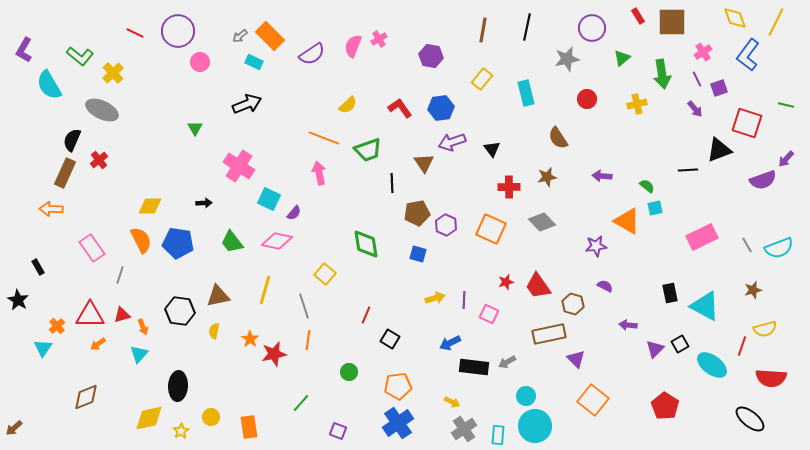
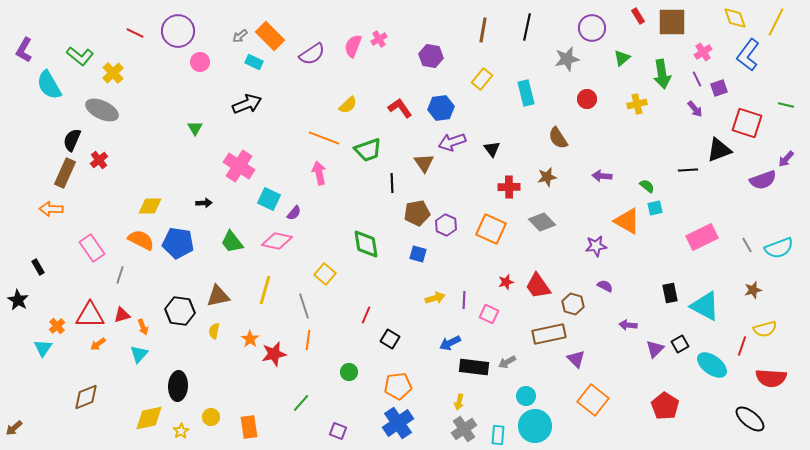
orange semicircle at (141, 240): rotated 36 degrees counterclockwise
yellow arrow at (452, 402): moved 7 px right; rotated 77 degrees clockwise
